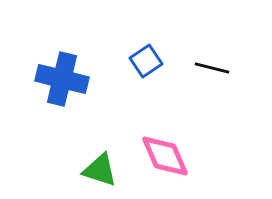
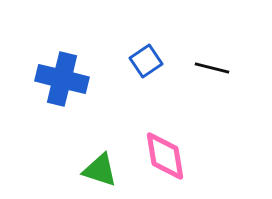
pink diamond: rotated 14 degrees clockwise
